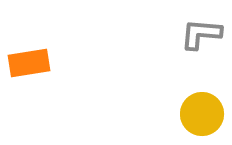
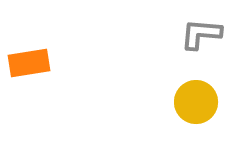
yellow circle: moved 6 px left, 12 px up
